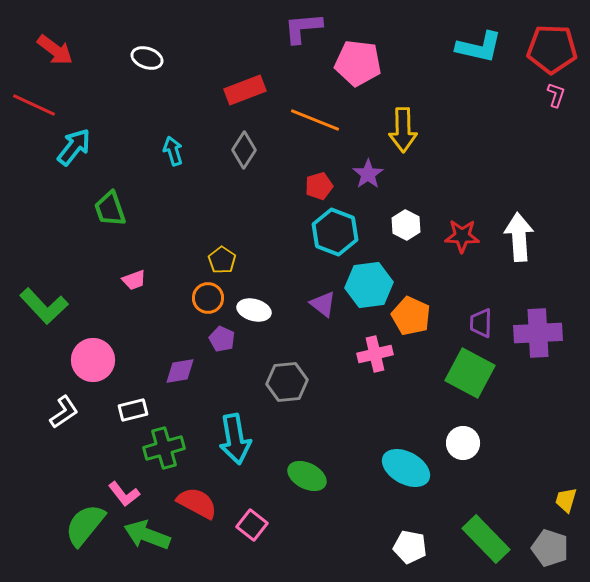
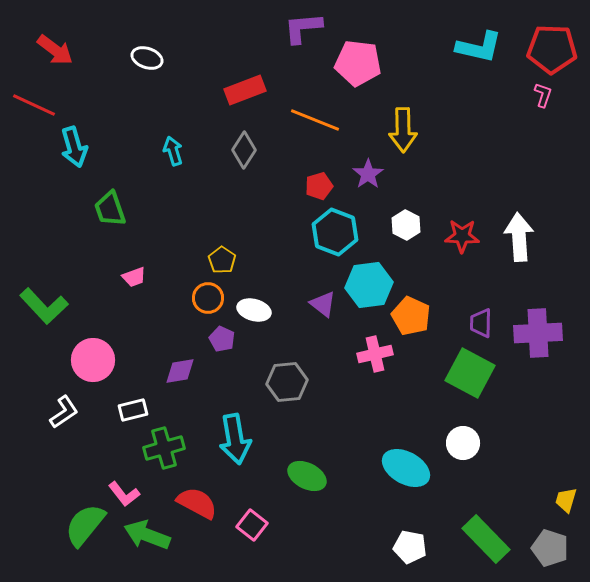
pink L-shape at (556, 95): moved 13 px left
cyan arrow at (74, 147): rotated 126 degrees clockwise
pink trapezoid at (134, 280): moved 3 px up
